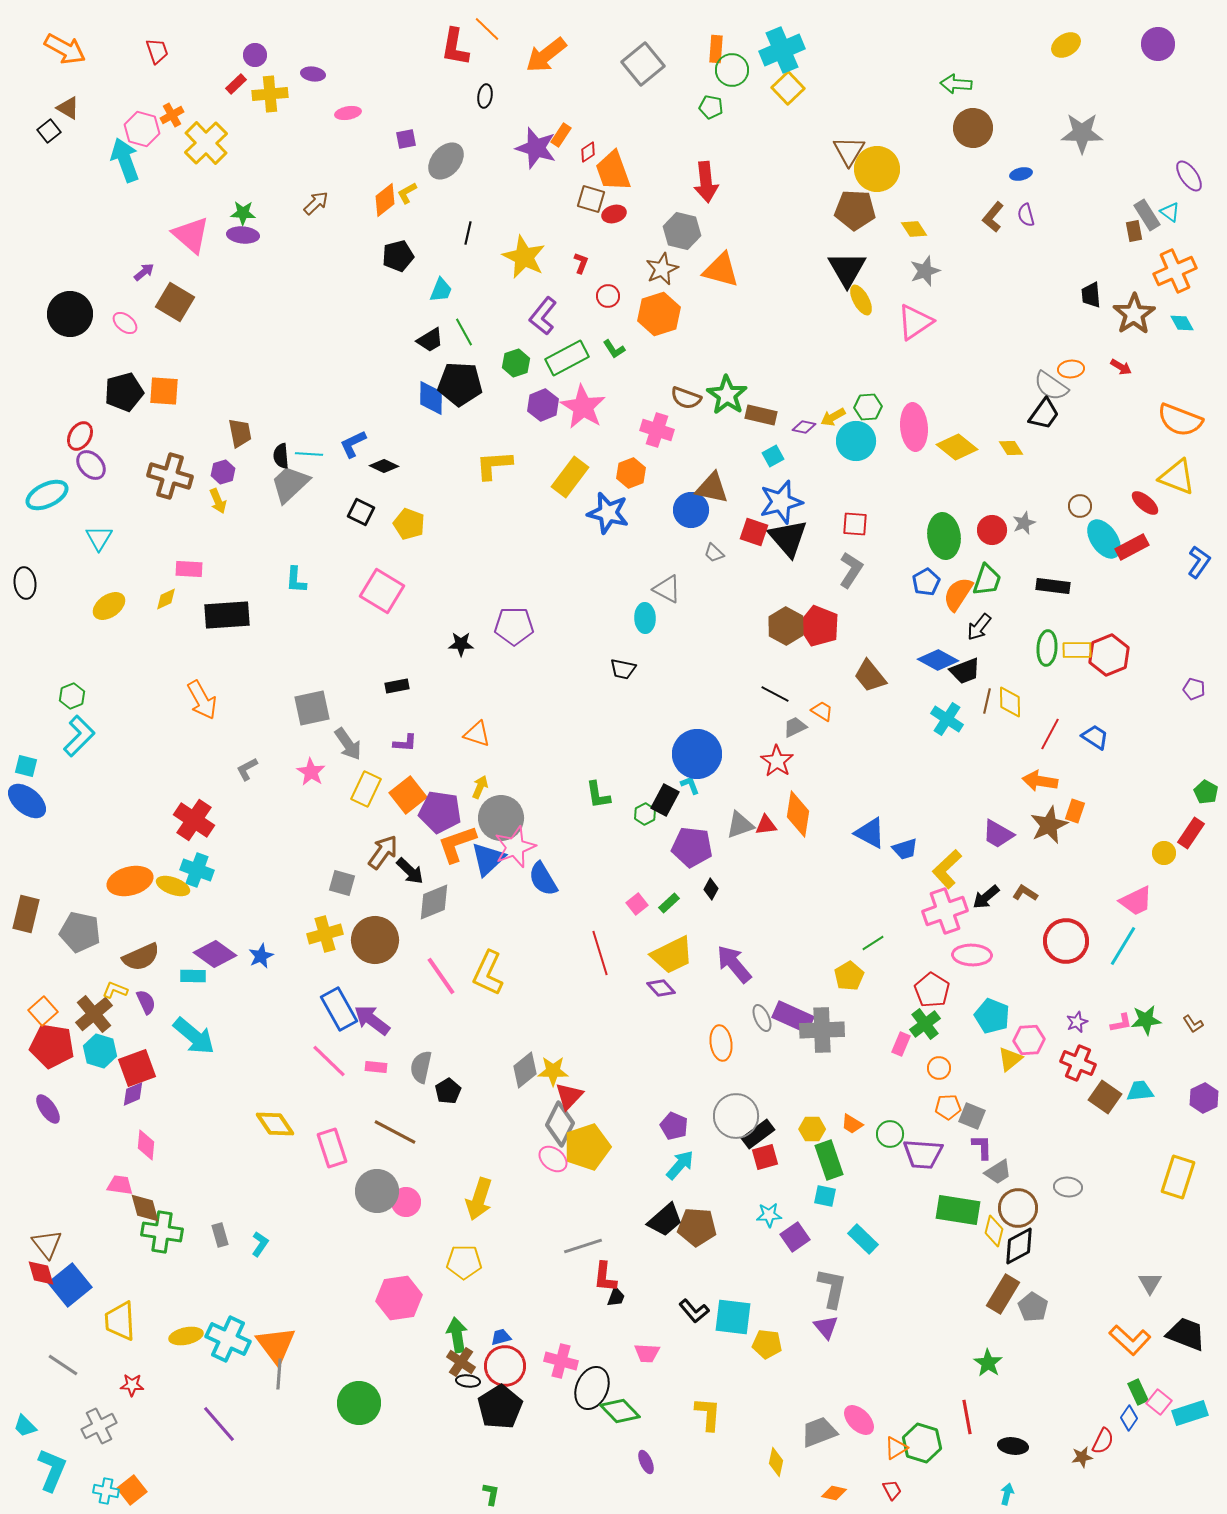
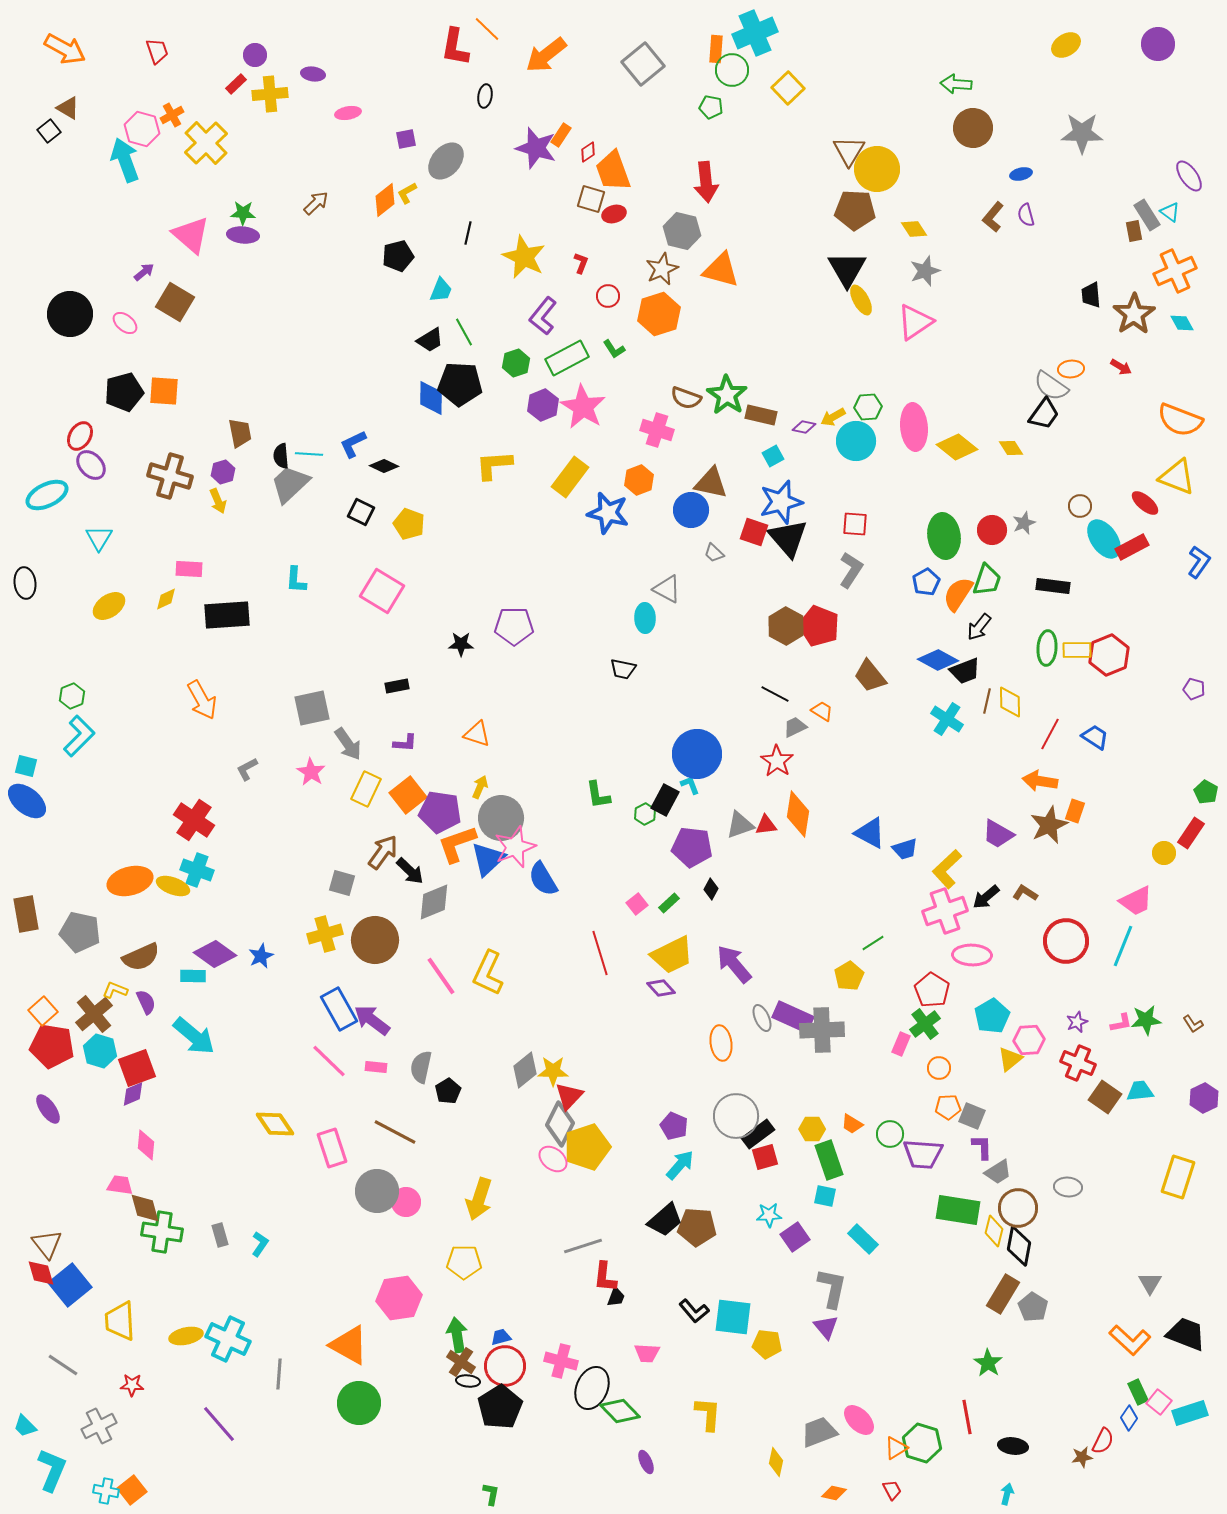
cyan cross at (782, 50): moved 27 px left, 17 px up
orange hexagon at (631, 473): moved 8 px right, 7 px down
brown triangle at (712, 488): moved 1 px left, 5 px up
brown rectangle at (26, 914): rotated 24 degrees counterclockwise
cyan line at (1123, 946): rotated 9 degrees counterclockwise
cyan pentagon at (992, 1016): rotated 20 degrees clockwise
black diamond at (1019, 1246): rotated 51 degrees counterclockwise
orange triangle at (276, 1345): moved 73 px right; rotated 24 degrees counterclockwise
